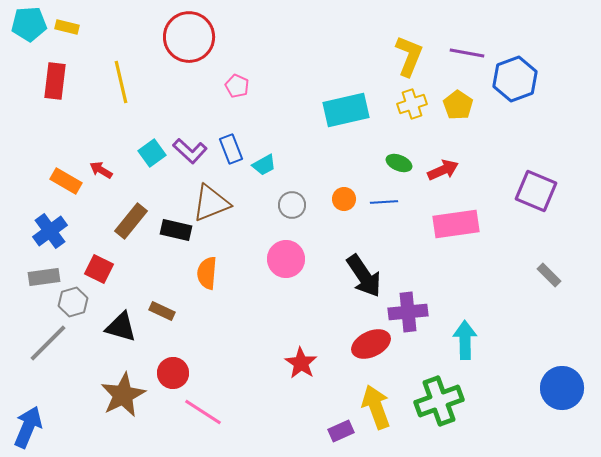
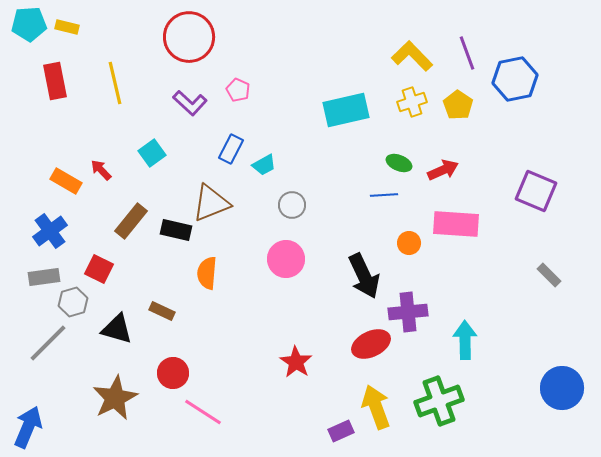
purple line at (467, 53): rotated 60 degrees clockwise
yellow L-shape at (409, 56): moved 3 px right; rotated 66 degrees counterclockwise
blue hexagon at (515, 79): rotated 9 degrees clockwise
red rectangle at (55, 81): rotated 18 degrees counterclockwise
yellow line at (121, 82): moved 6 px left, 1 px down
pink pentagon at (237, 86): moved 1 px right, 4 px down
yellow cross at (412, 104): moved 2 px up
blue rectangle at (231, 149): rotated 48 degrees clockwise
purple L-shape at (190, 151): moved 48 px up
red arrow at (101, 170): rotated 15 degrees clockwise
orange circle at (344, 199): moved 65 px right, 44 px down
blue line at (384, 202): moved 7 px up
pink rectangle at (456, 224): rotated 12 degrees clockwise
black arrow at (364, 276): rotated 9 degrees clockwise
black triangle at (121, 327): moved 4 px left, 2 px down
red star at (301, 363): moved 5 px left, 1 px up
brown star at (123, 395): moved 8 px left, 3 px down
